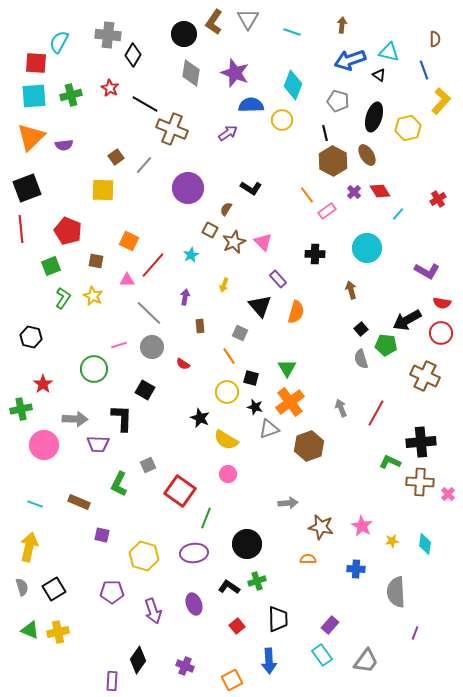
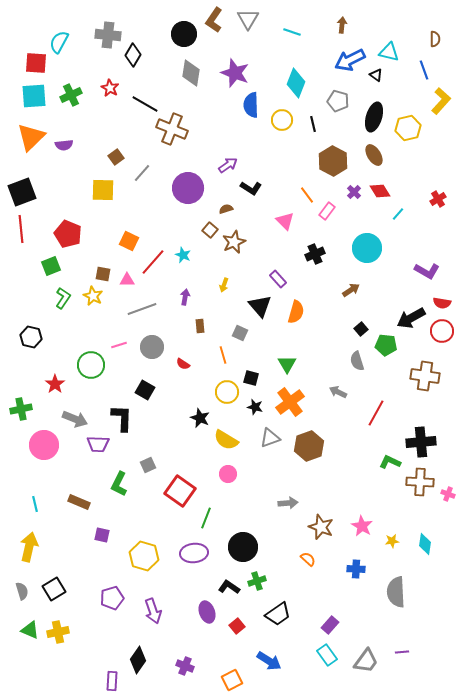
brown L-shape at (214, 22): moved 2 px up
blue arrow at (350, 60): rotated 8 degrees counterclockwise
black triangle at (379, 75): moved 3 px left
cyan diamond at (293, 85): moved 3 px right, 2 px up
green cross at (71, 95): rotated 10 degrees counterclockwise
blue semicircle at (251, 105): rotated 90 degrees counterclockwise
purple arrow at (228, 133): moved 32 px down
black line at (325, 133): moved 12 px left, 9 px up
brown ellipse at (367, 155): moved 7 px right
gray line at (144, 165): moved 2 px left, 8 px down
black square at (27, 188): moved 5 px left, 4 px down
brown semicircle at (226, 209): rotated 40 degrees clockwise
pink rectangle at (327, 211): rotated 18 degrees counterclockwise
brown square at (210, 230): rotated 14 degrees clockwise
red pentagon at (68, 231): moved 3 px down
pink triangle at (263, 242): moved 22 px right, 21 px up
black cross at (315, 254): rotated 24 degrees counterclockwise
cyan star at (191, 255): moved 8 px left; rotated 21 degrees counterclockwise
brown square at (96, 261): moved 7 px right, 13 px down
red line at (153, 265): moved 3 px up
brown arrow at (351, 290): rotated 72 degrees clockwise
gray line at (149, 313): moved 7 px left, 4 px up; rotated 64 degrees counterclockwise
black arrow at (407, 320): moved 4 px right, 2 px up
red circle at (441, 333): moved 1 px right, 2 px up
orange line at (229, 356): moved 6 px left, 1 px up; rotated 18 degrees clockwise
gray semicircle at (361, 359): moved 4 px left, 2 px down
green triangle at (287, 368): moved 4 px up
green circle at (94, 369): moved 3 px left, 4 px up
brown cross at (425, 376): rotated 16 degrees counterclockwise
red star at (43, 384): moved 12 px right
gray arrow at (341, 408): moved 3 px left, 16 px up; rotated 42 degrees counterclockwise
gray arrow at (75, 419): rotated 20 degrees clockwise
gray triangle at (269, 429): moved 1 px right, 9 px down
pink cross at (448, 494): rotated 24 degrees counterclockwise
cyan line at (35, 504): rotated 56 degrees clockwise
brown star at (321, 527): rotated 10 degrees clockwise
black circle at (247, 544): moved 4 px left, 3 px down
orange semicircle at (308, 559): rotated 42 degrees clockwise
gray semicircle at (22, 587): moved 4 px down
purple pentagon at (112, 592): moved 6 px down; rotated 15 degrees counterclockwise
purple ellipse at (194, 604): moved 13 px right, 8 px down
black trapezoid at (278, 619): moved 5 px up; rotated 56 degrees clockwise
purple line at (415, 633): moved 13 px left, 19 px down; rotated 64 degrees clockwise
cyan rectangle at (322, 655): moved 5 px right
blue arrow at (269, 661): rotated 55 degrees counterclockwise
